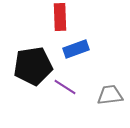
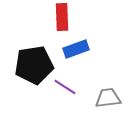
red rectangle: moved 2 px right
black pentagon: moved 1 px right, 1 px up
gray trapezoid: moved 2 px left, 3 px down
